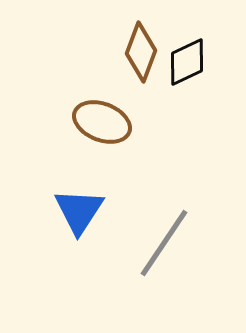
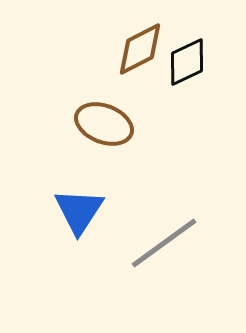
brown diamond: moved 1 px left, 3 px up; rotated 42 degrees clockwise
brown ellipse: moved 2 px right, 2 px down
gray line: rotated 20 degrees clockwise
